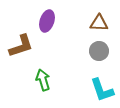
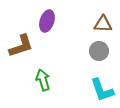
brown triangle: moved 4 px right, 1 px down
